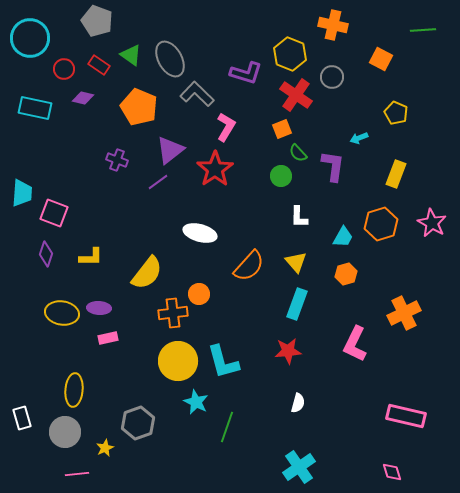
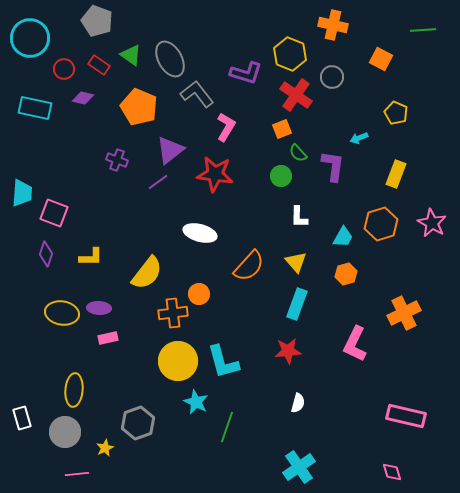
gray L-shape at (197, 94): rotated 8 degrees clockwise
red star at (215, 169): moved 5 px down; rotated 30 degrees counterclockwise
